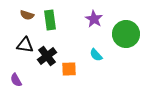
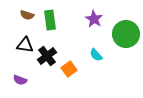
orange square: rotated 35 degrees counterclockwise
purple semicircle: moved 4 px right; rotated 40 degrees counterclockwise
